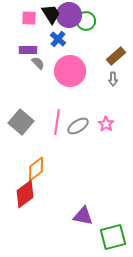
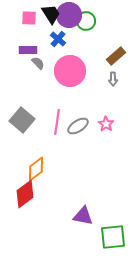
gray square: moved 1 px right, 2 px up
green square: rotated 8 degrees clockwise
